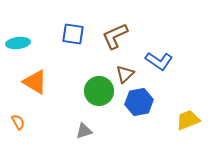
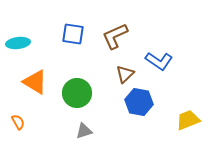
green circle: moved 22 px left, 2 px down
blue hexagon: rotated 20 degrees clockwise
